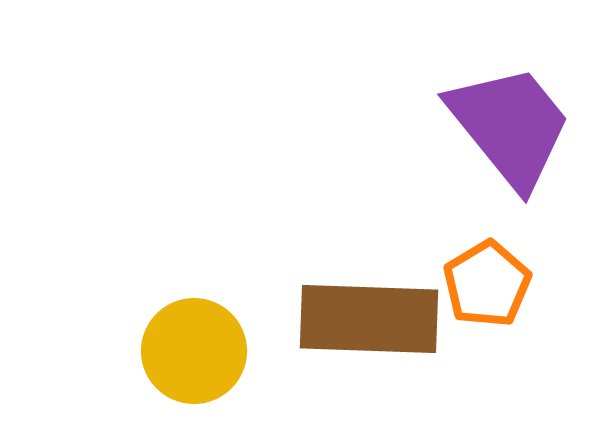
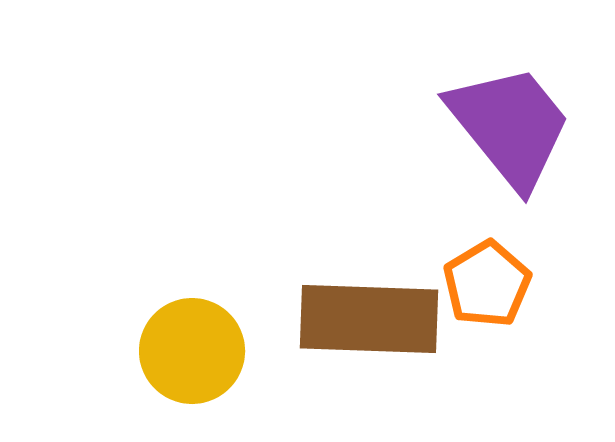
yellow circle: moved 2 px left
